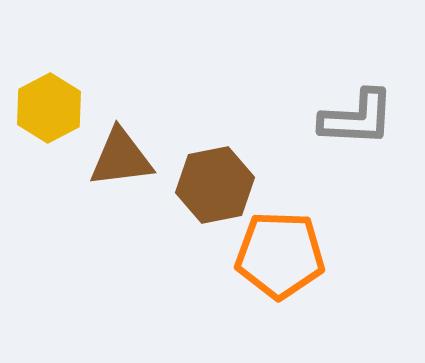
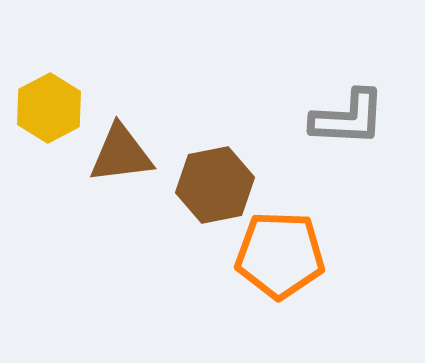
gray L-shape: moved 9 px left
brown triangle: moved 4 px up
